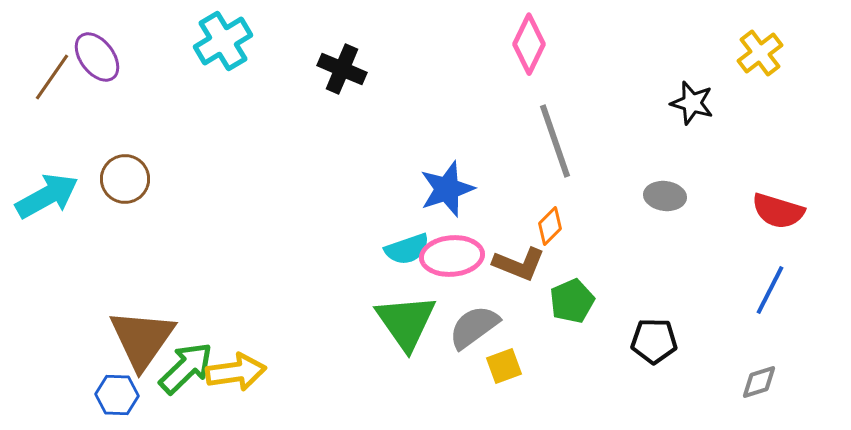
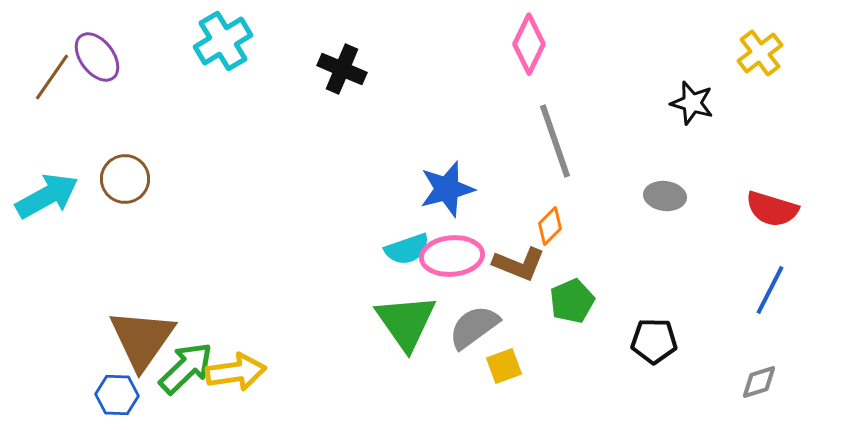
blue star: rotated 4 degrees clockwise
red semicircle: moved 6 px left, 2 px up
